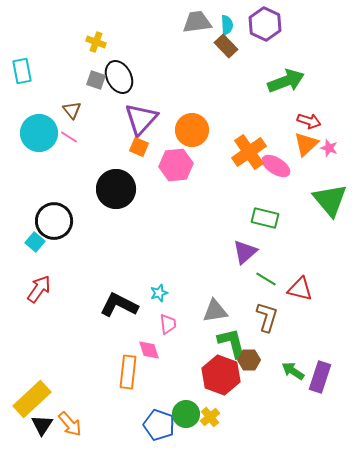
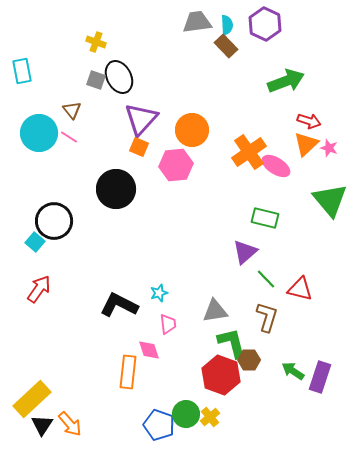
green line at (266, 279): rotated 15 degrees clockwise
